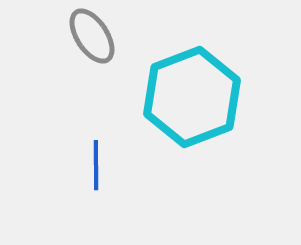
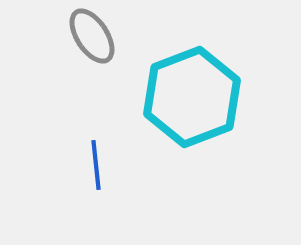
blue line: rotated 6 degrees counterclockwise
